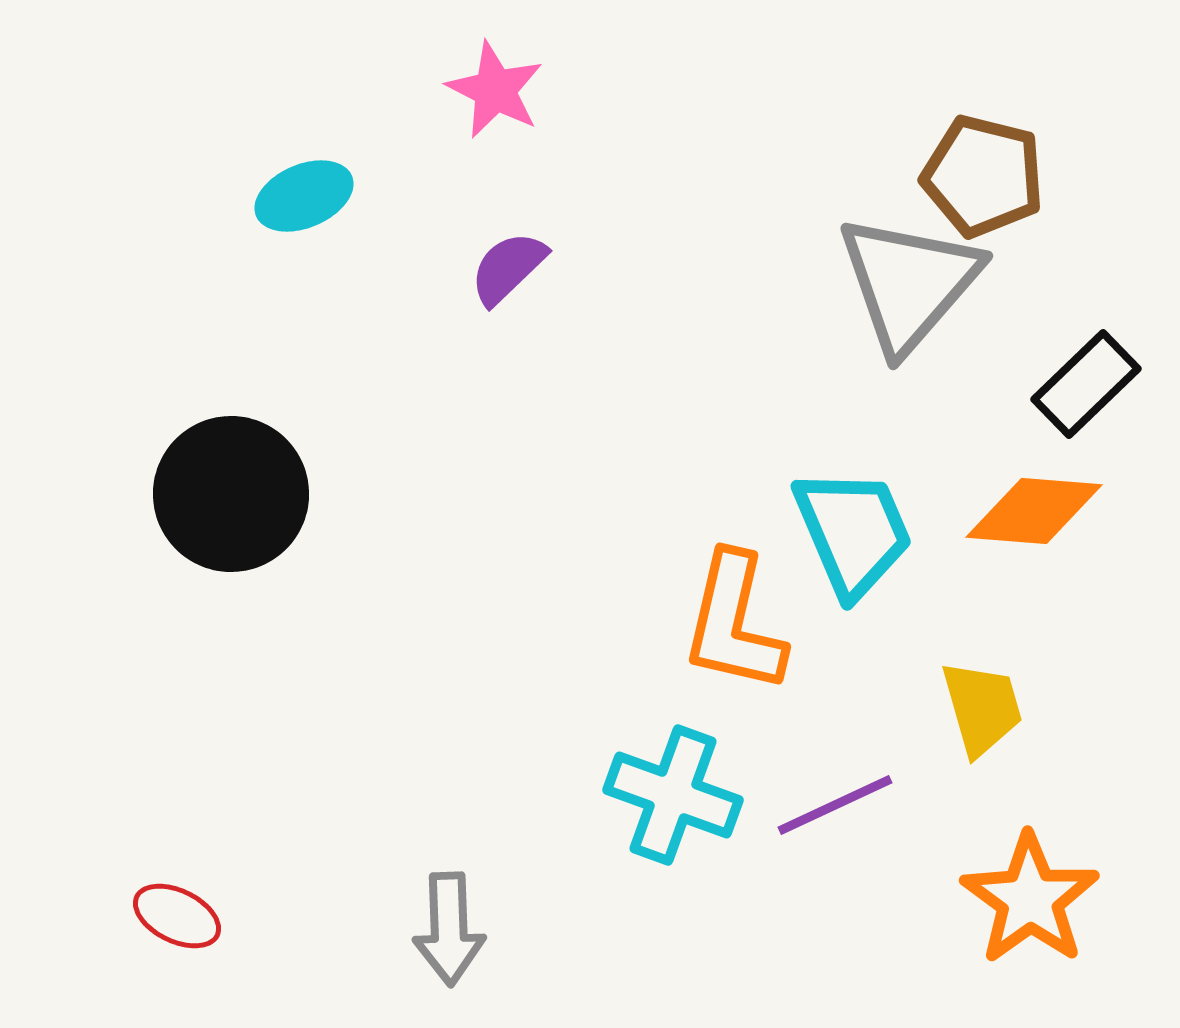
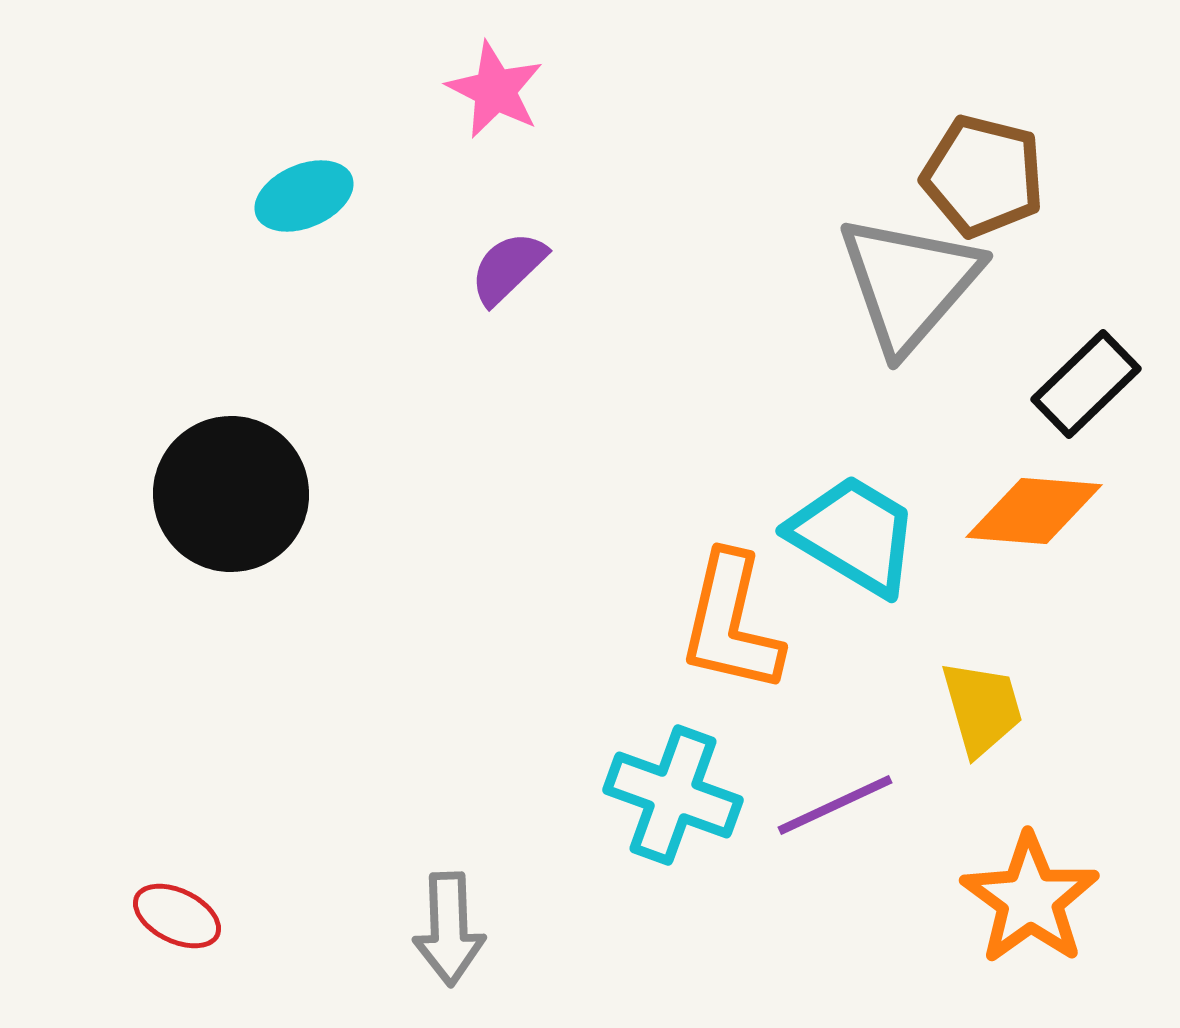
cyan trapezoid: moved 1 px right, 3 px down; rotated 36 degrees counterclockwise
orange L-shape: moved 3 px left
